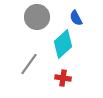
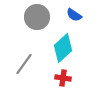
blue semicircle: moved 2 px left, 3 px up; rotated 28 degrees counterclockwise
cyan diamond: moved 4 px down
gray line: moved 5 px left
